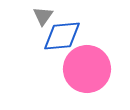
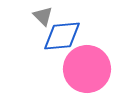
gray triangle: rotated 20 degrees counterclockwise
